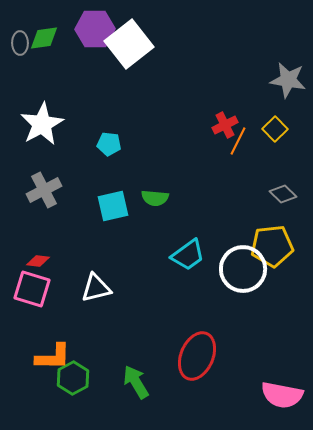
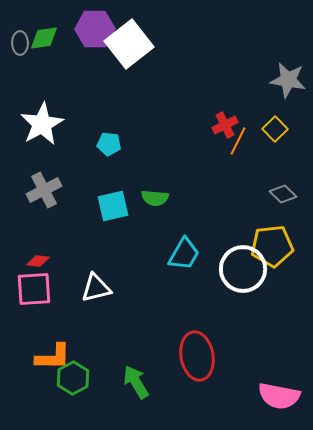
cyan trapezoid: moved 4 px left, 1 px up; rotated 24 degrees counterclockwise
pink square: moved 2 px right; rotated 21 degrees counterclockwise
red ellipse: rotated 33 degrees counterclockwise
pink semicircle: moved 3 px left, 1 px down
